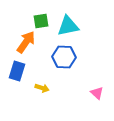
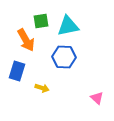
orange arrow: moved 2 px up; rotated 115 degrees clockwise
pink triangle: moved 5 px down
